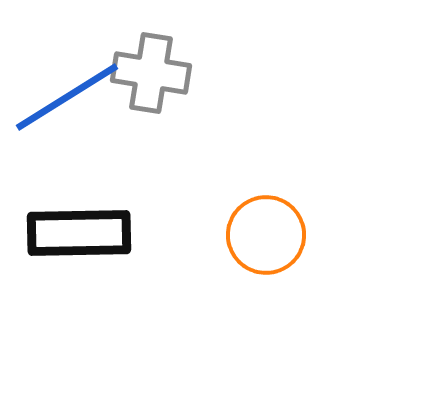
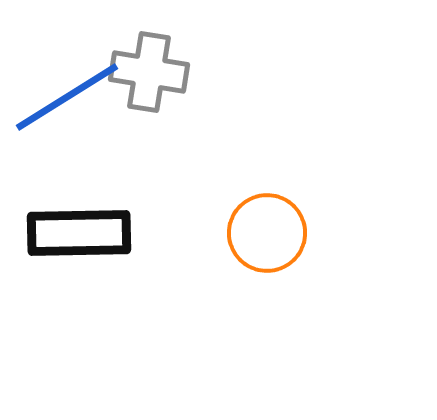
gray cross: moved 2 px left, 1 px up
orange circle: moved 1 px right, 2 px up
